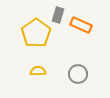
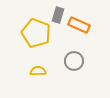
orange rectangle: moved 2 px left
yellow pentagon: rotated 16 degrees counterclockwise
gray circle: moved 4 px left, 13 px up
